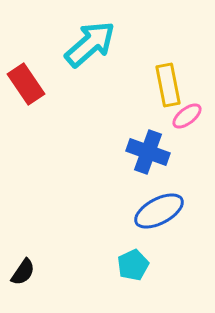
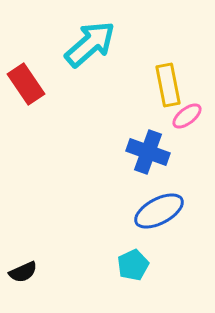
black semicircle: rotated 32 degrees clockwise
